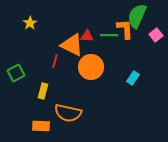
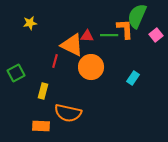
yellow star: rotated 24 degrees clockwise
